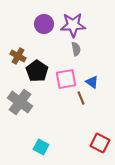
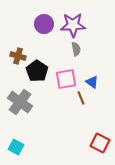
brown cross: rotated 14 degrees counterclockwise
cyan square: moved 25 px left
